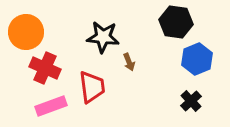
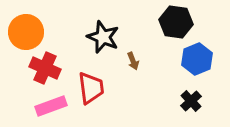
black star: rotated 16 degrees clockwise
brown arrow: moved 4 px right, 1 px up
red trapezoid: moved 1 px left, 1 px down
